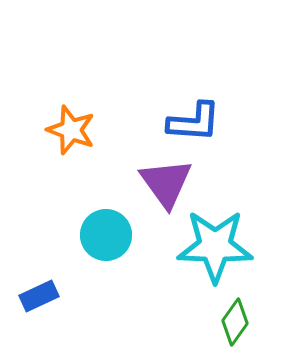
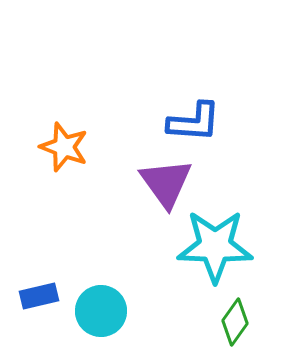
orange star: moved 7 px left, 17 px down
cyan circle: moved 5 px left, 76 px down
blue rectangle: rotated 12 degrees clockwise
